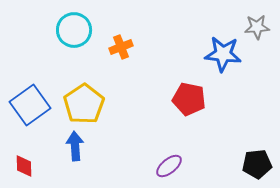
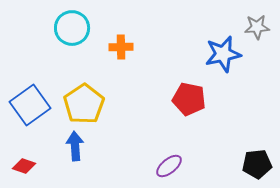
cyan circle: moved 2 px left, 2 px up
orange cross: rotated 20 degrees clockwise
blue star: rotated 18 degrees counterclockwise
red diamond: rotated 70 degrees counterclockwise
